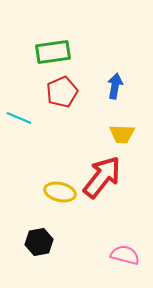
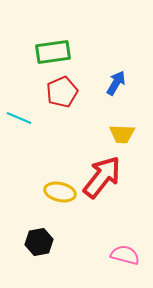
blue arrow: moved 1 px right, 3 px up; rotated 20 degrees clockwise
